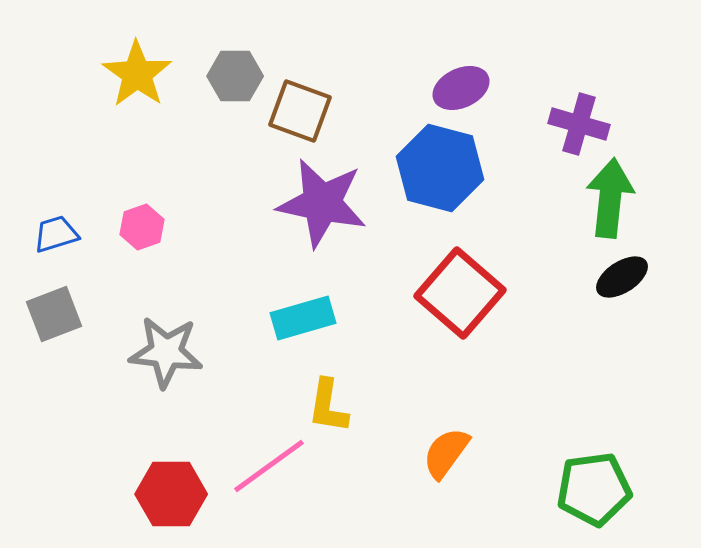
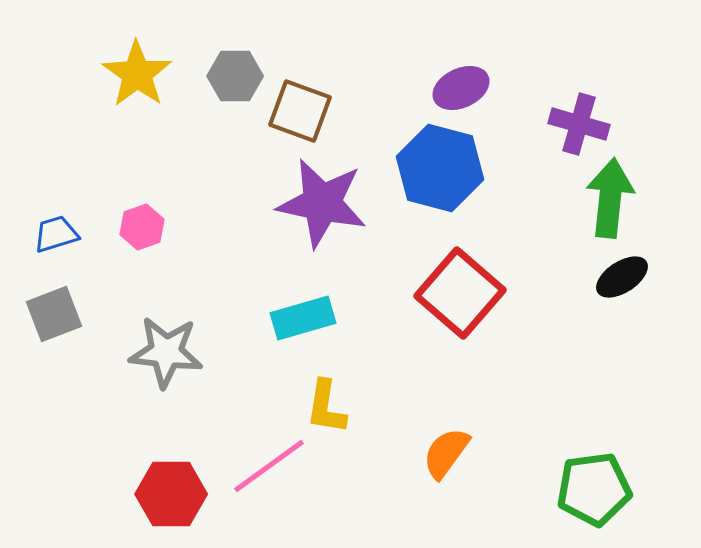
yellow L-shape: moved 2 px left, 1 px down
